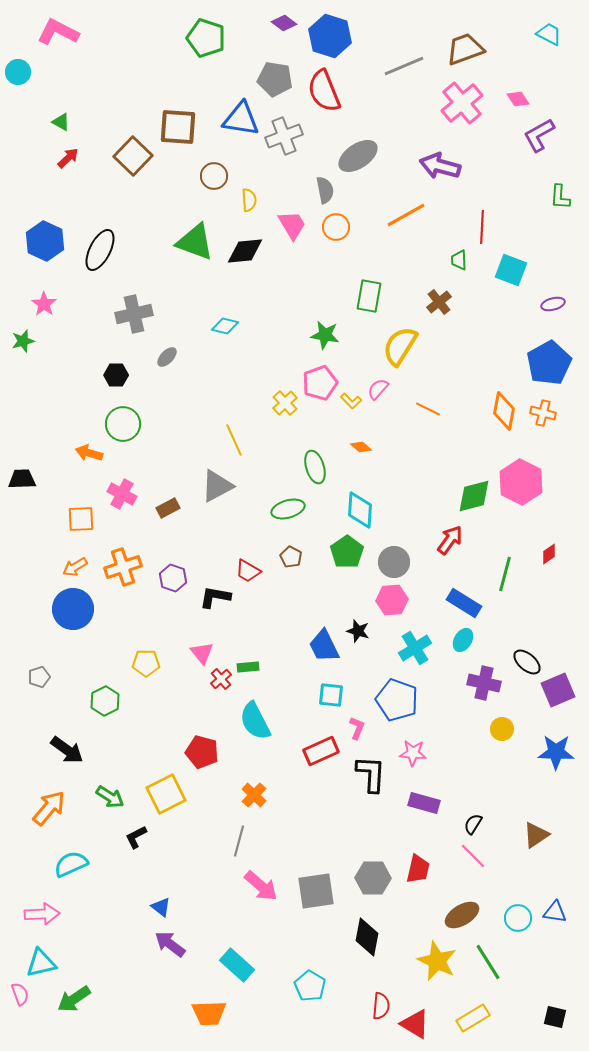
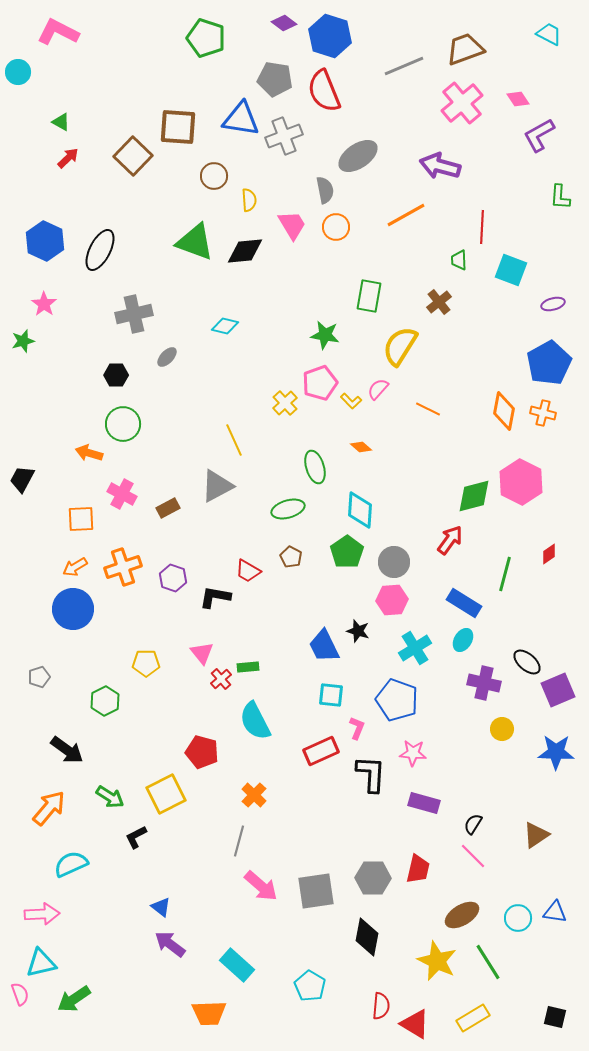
black trapezoid at (22, 479): rotated 60 degrees counterclockwise
